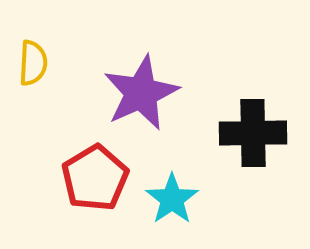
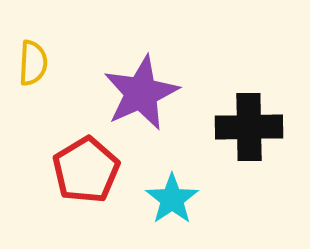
black cross: moved 4 px left, 6 px up
red pentagon: moved 9 px left, 8 px up
